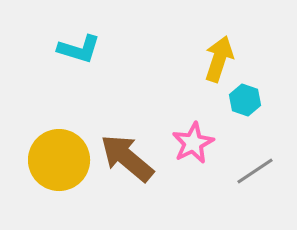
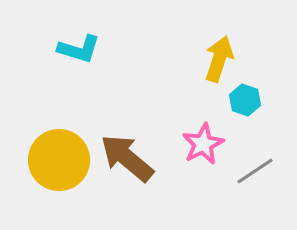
pink star: moved 10 px right, 1 px down
